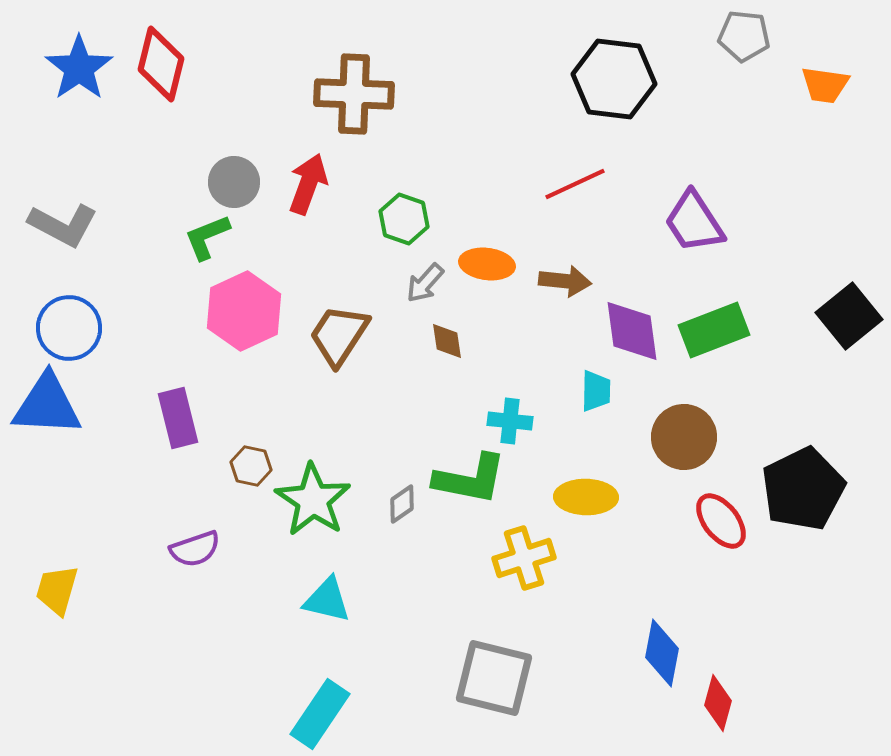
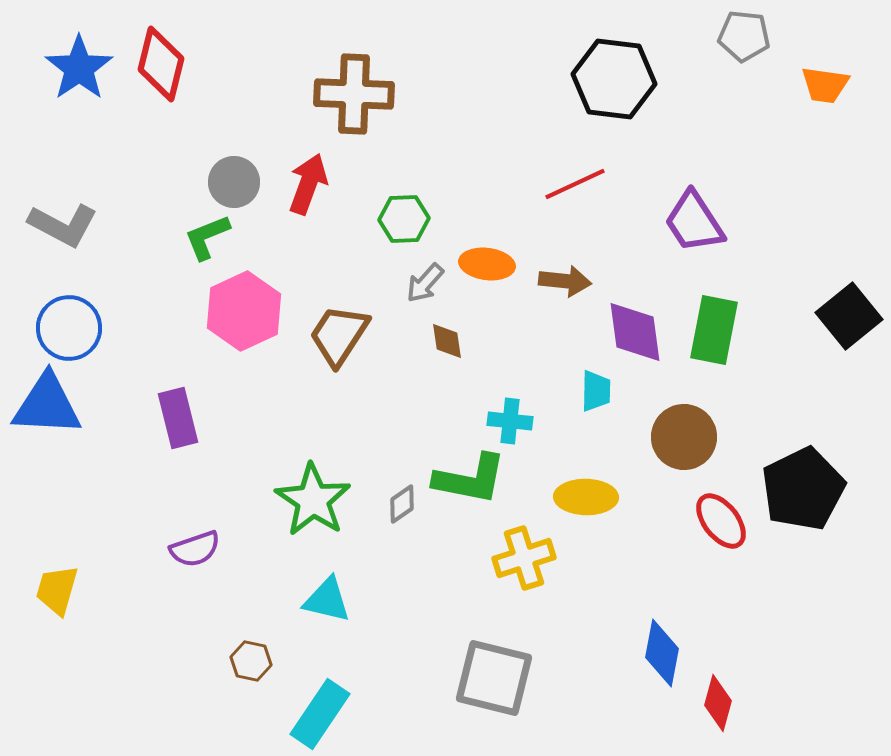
green hexagon at (404, 219): rotated 21 degrees counterclockwise
green rectangle at (714, 330): rotated 58 degrees counterclockwise
purple diamond at (632, 331): moved 3 px right, 1 px down
brown hexagon at (251, 466): moved 195 px down
